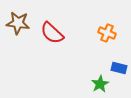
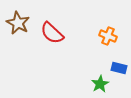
brown star: rotated 20 degrees clockwise
orange cross: moved 1 px right, 3 px down
